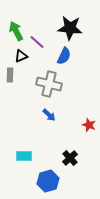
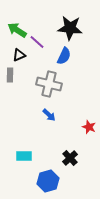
green arrow: moved 1 px right, 1 px up; rotated 30 degrees counterclockwise
black triangle: moved 2 px left, 1 px up
red star: moved 2 px down
